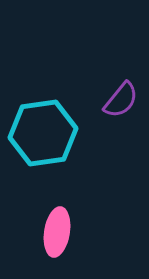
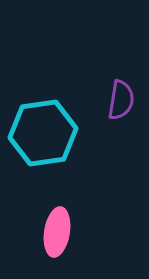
purple semicircle: rotated 30 degrees counterclockwise
